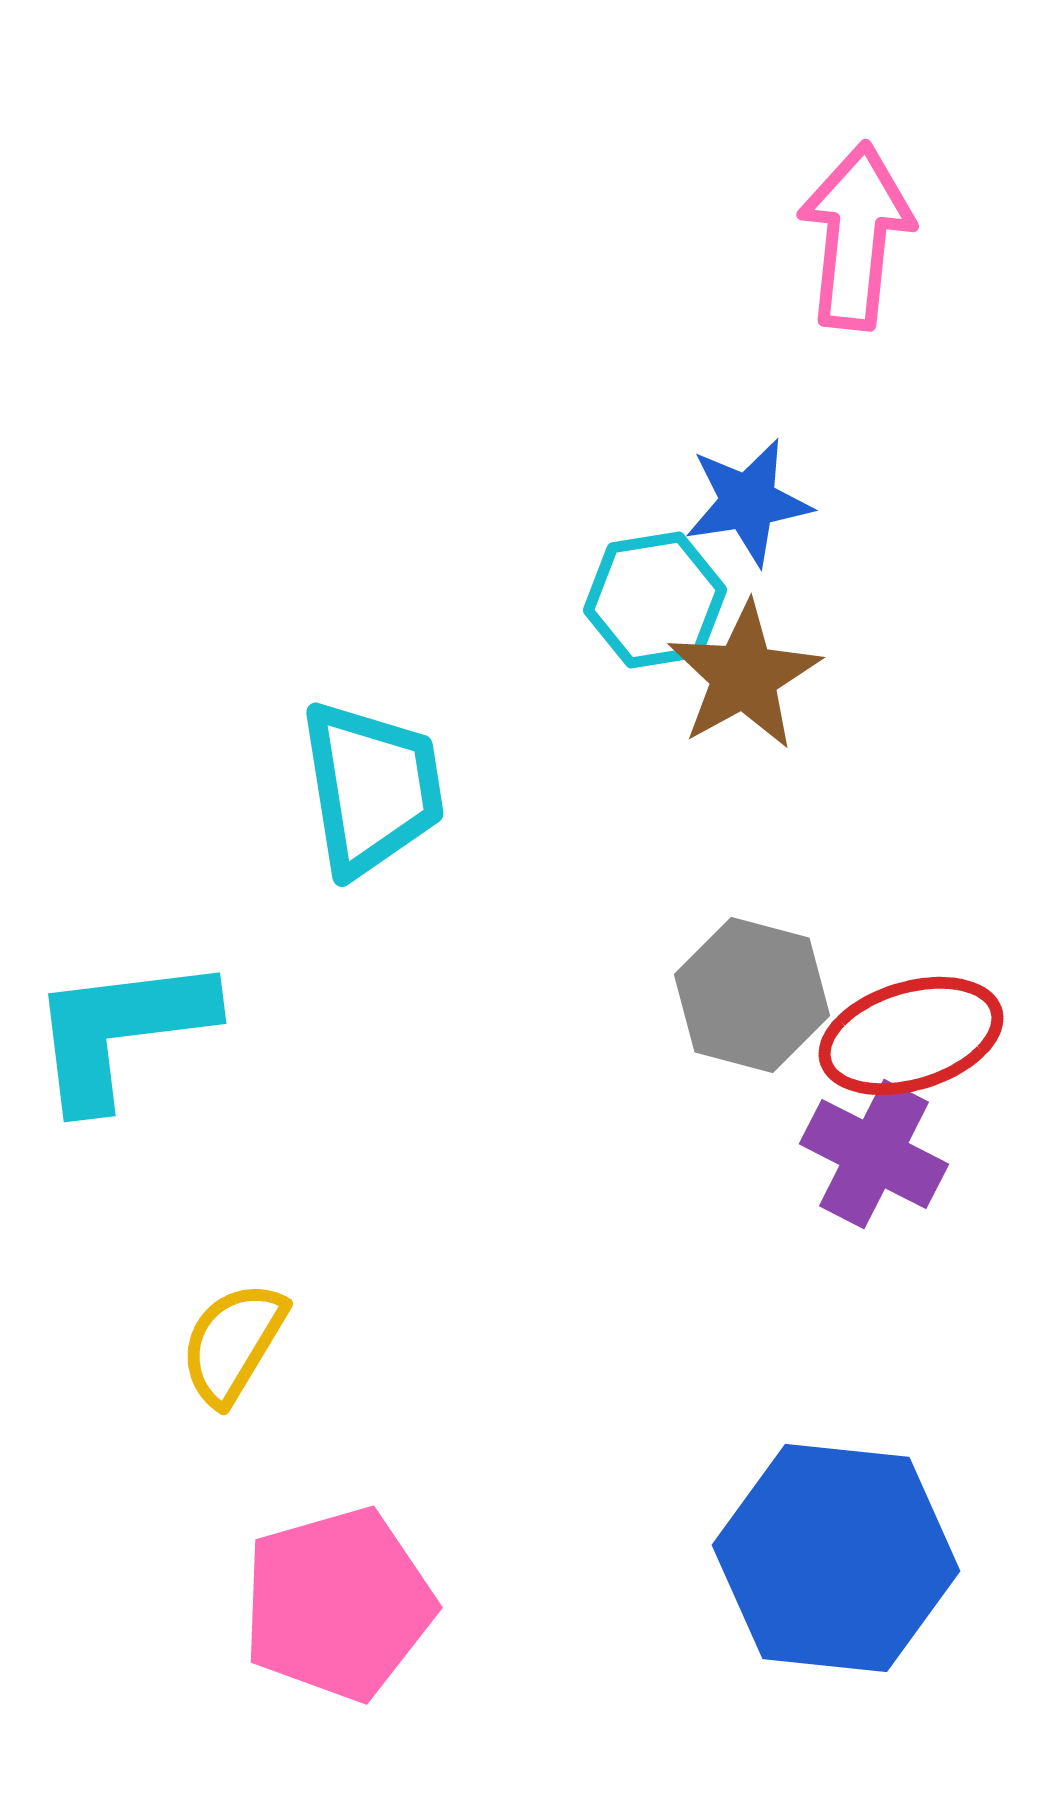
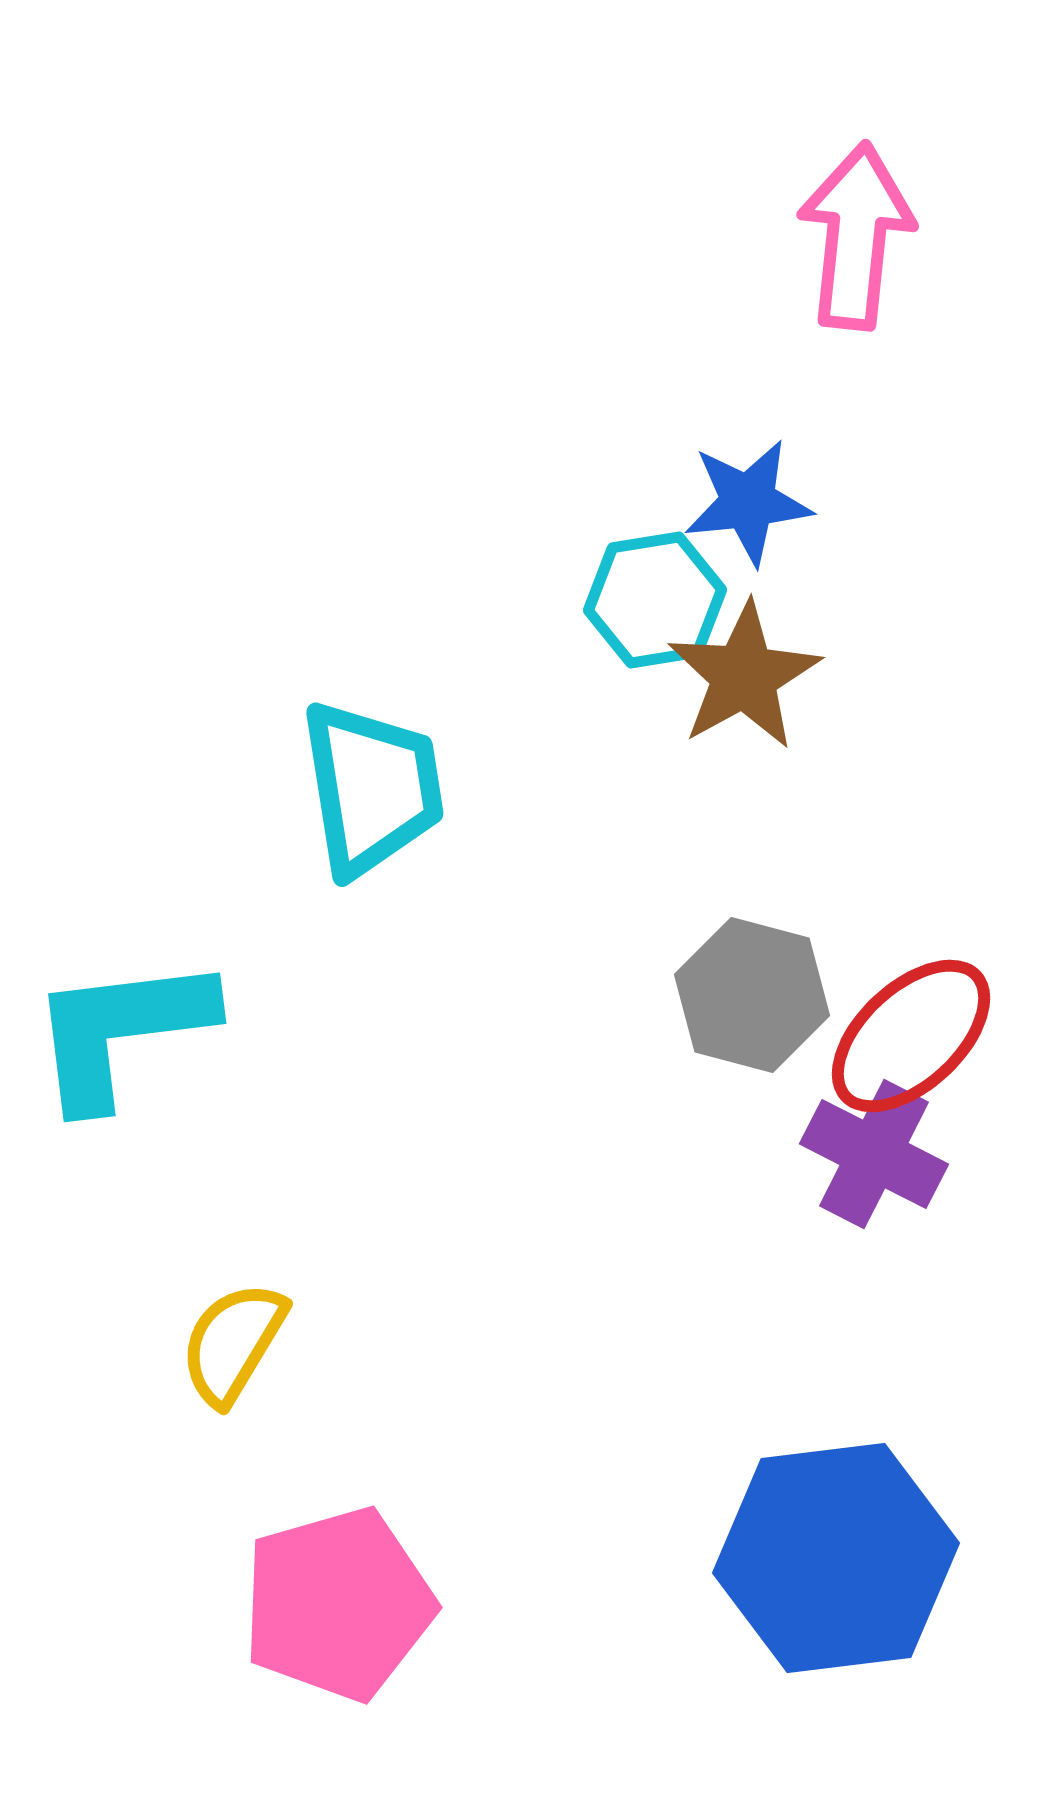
blue star: rotated 3 degrees clockwise
red ellipse: rotated 26 degrees counterclockwise
blue hexagon: rotated 13 degrees counterclockwise
